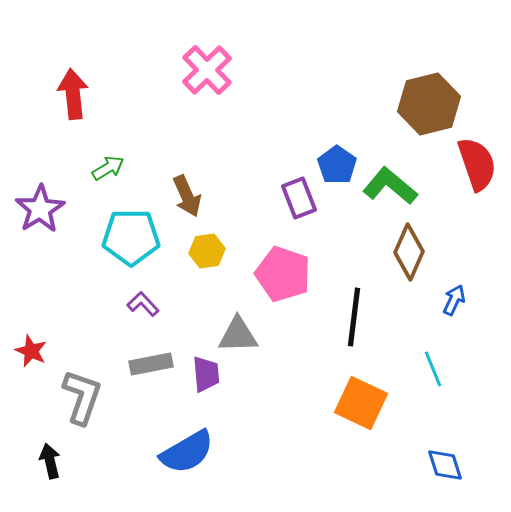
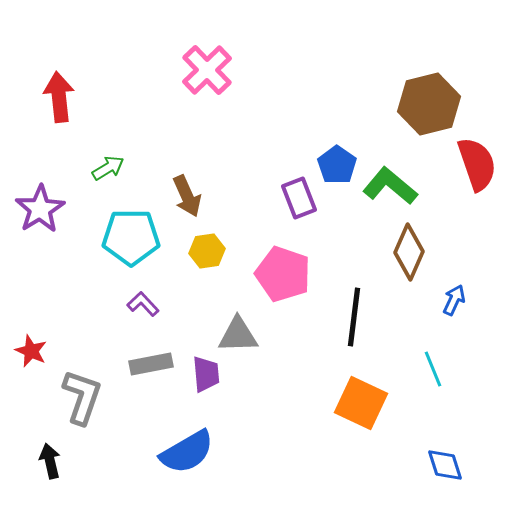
red arrow: moved 14 px left, 3 px down
